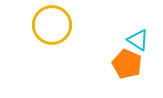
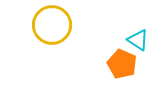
orange pentagon: moved 5 px left
